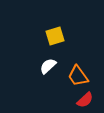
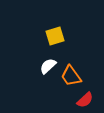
orange trapezoid: moved 7 px left
